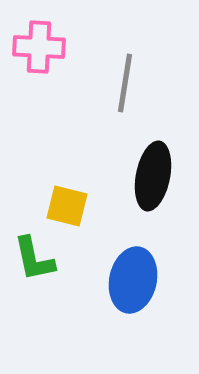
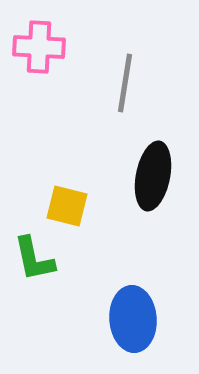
blue ellipse: moved 39 px down; rotated 16 degrees counterclockwise
